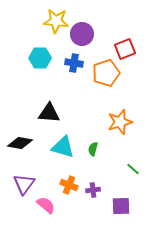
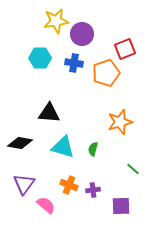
yellow star: rotated 15 degrees counterclockwise
